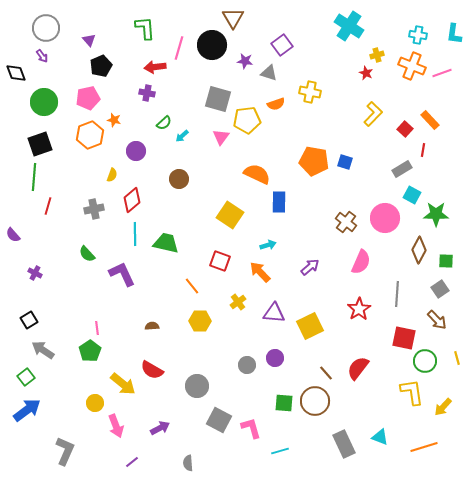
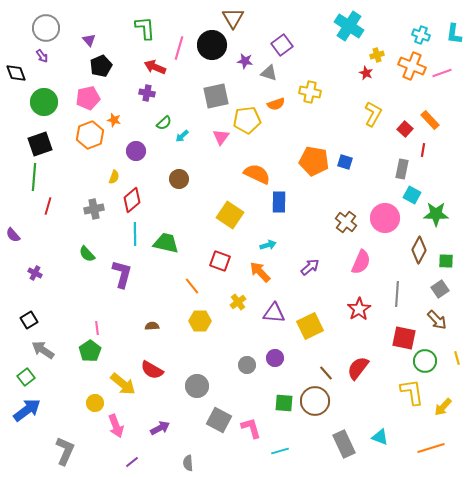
cyan cross at (418, 35): moved 3 px right; rotated 12 degrees clockwise
red arrow at (155, 67): rotated 30 degrees clockwise
gray square at (218, 99): moved 2 px left, 3 px up; rotated 28 degrees counterclockwise
yellow L-shape at (373, 114): rotated 15 degrees counterclockwise
gray rectangle at (402, 169): rotated 48 degrees counterclockwise
yellow semicircle at (112, 175): moved 2 px right, 2 px down
purple L-shape at (122, 274): rotated 40 degrees clockwise
orange line at (424, 447): moved 7 px right, 1 px down
